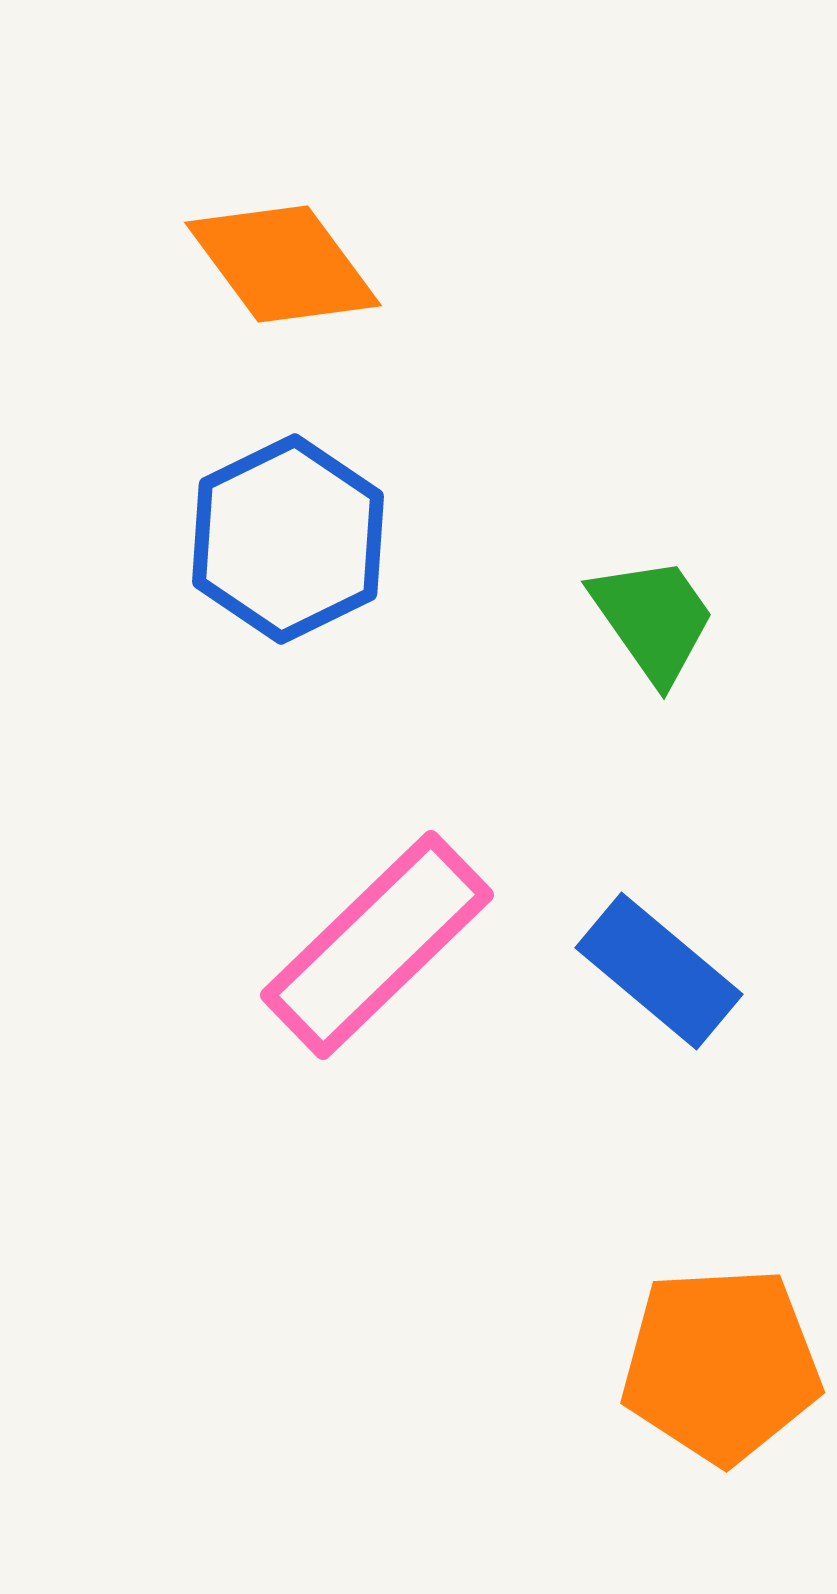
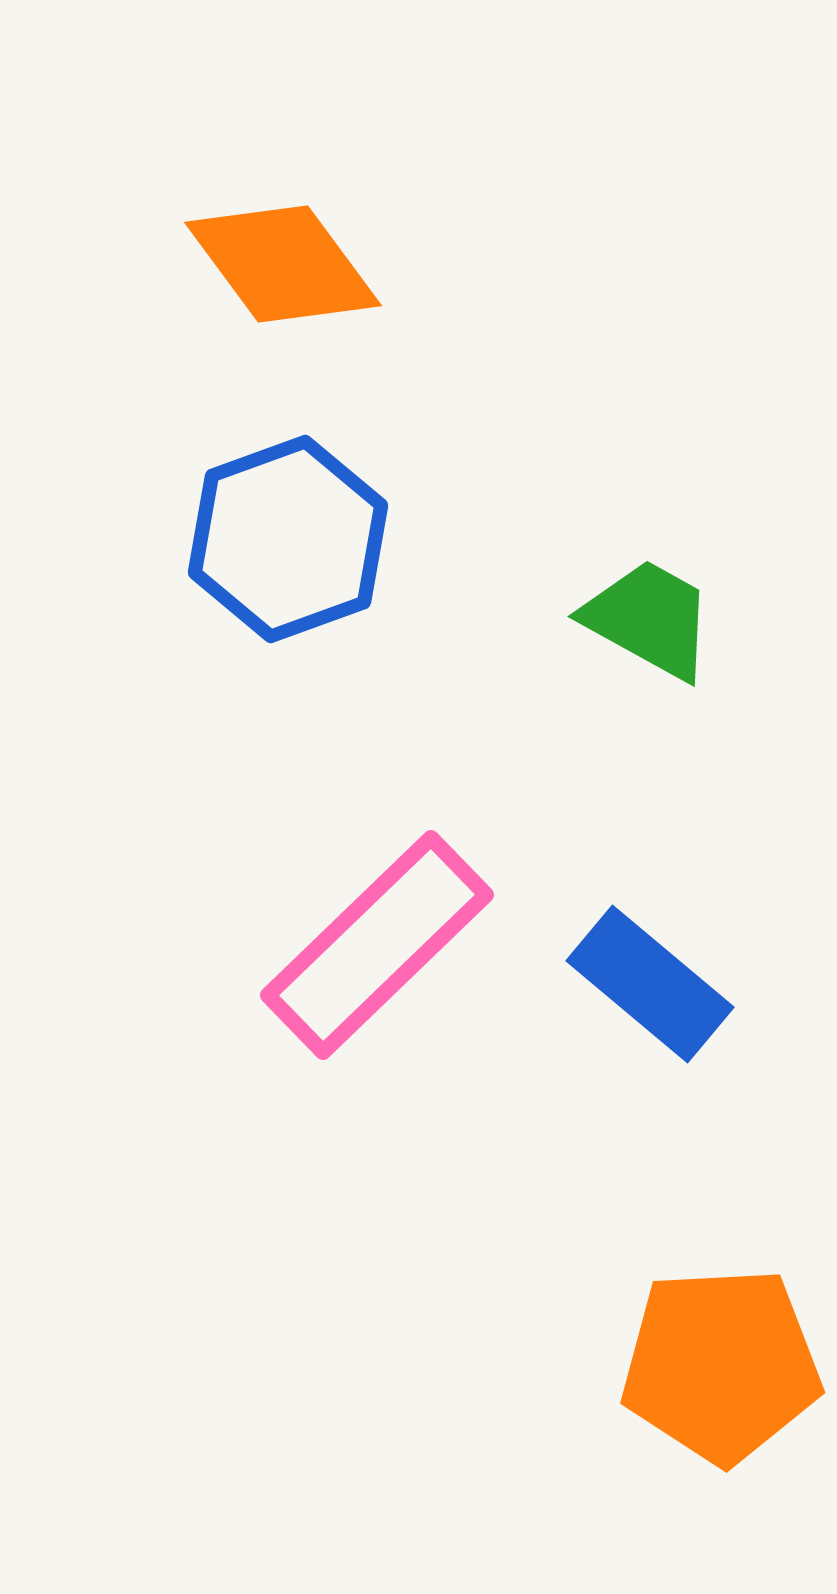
blue hexagon: rotated 6 degrees clockwise
green trapezoid: moved 4 px left; rotated 26 degrees counterclockwise
blue rectangle: moved 9 px left, 13 px down
